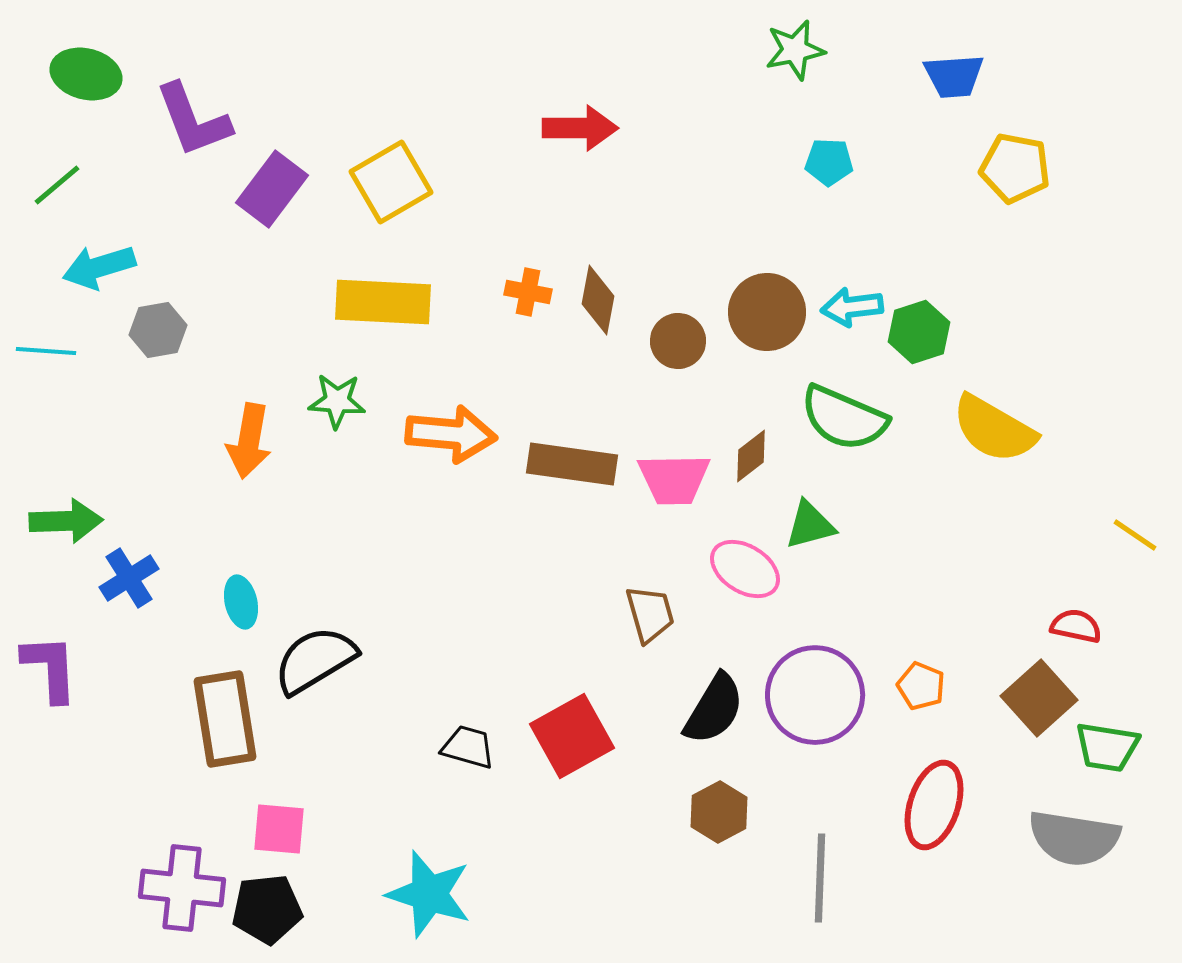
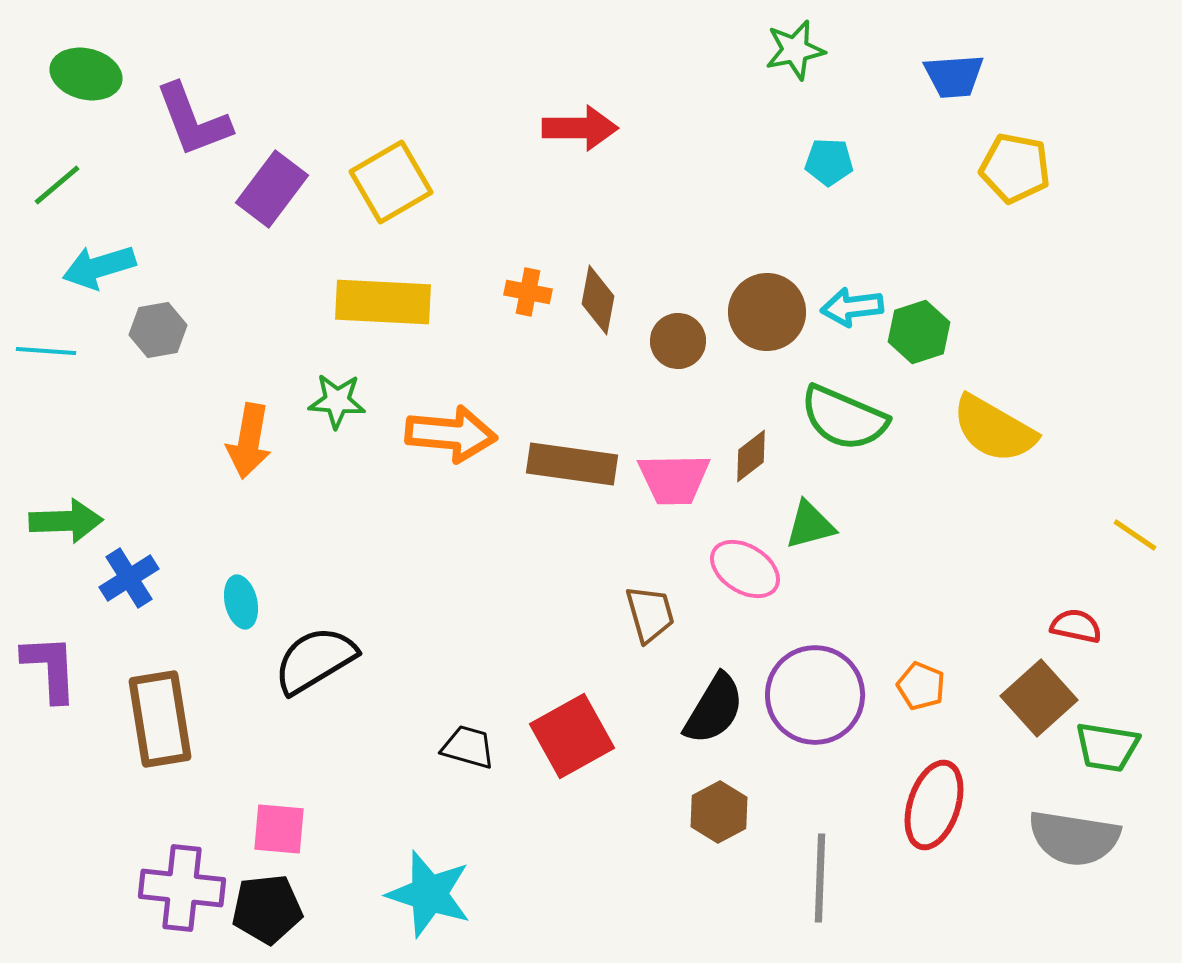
brown rectangle at (225, 719): moved 65 px left
